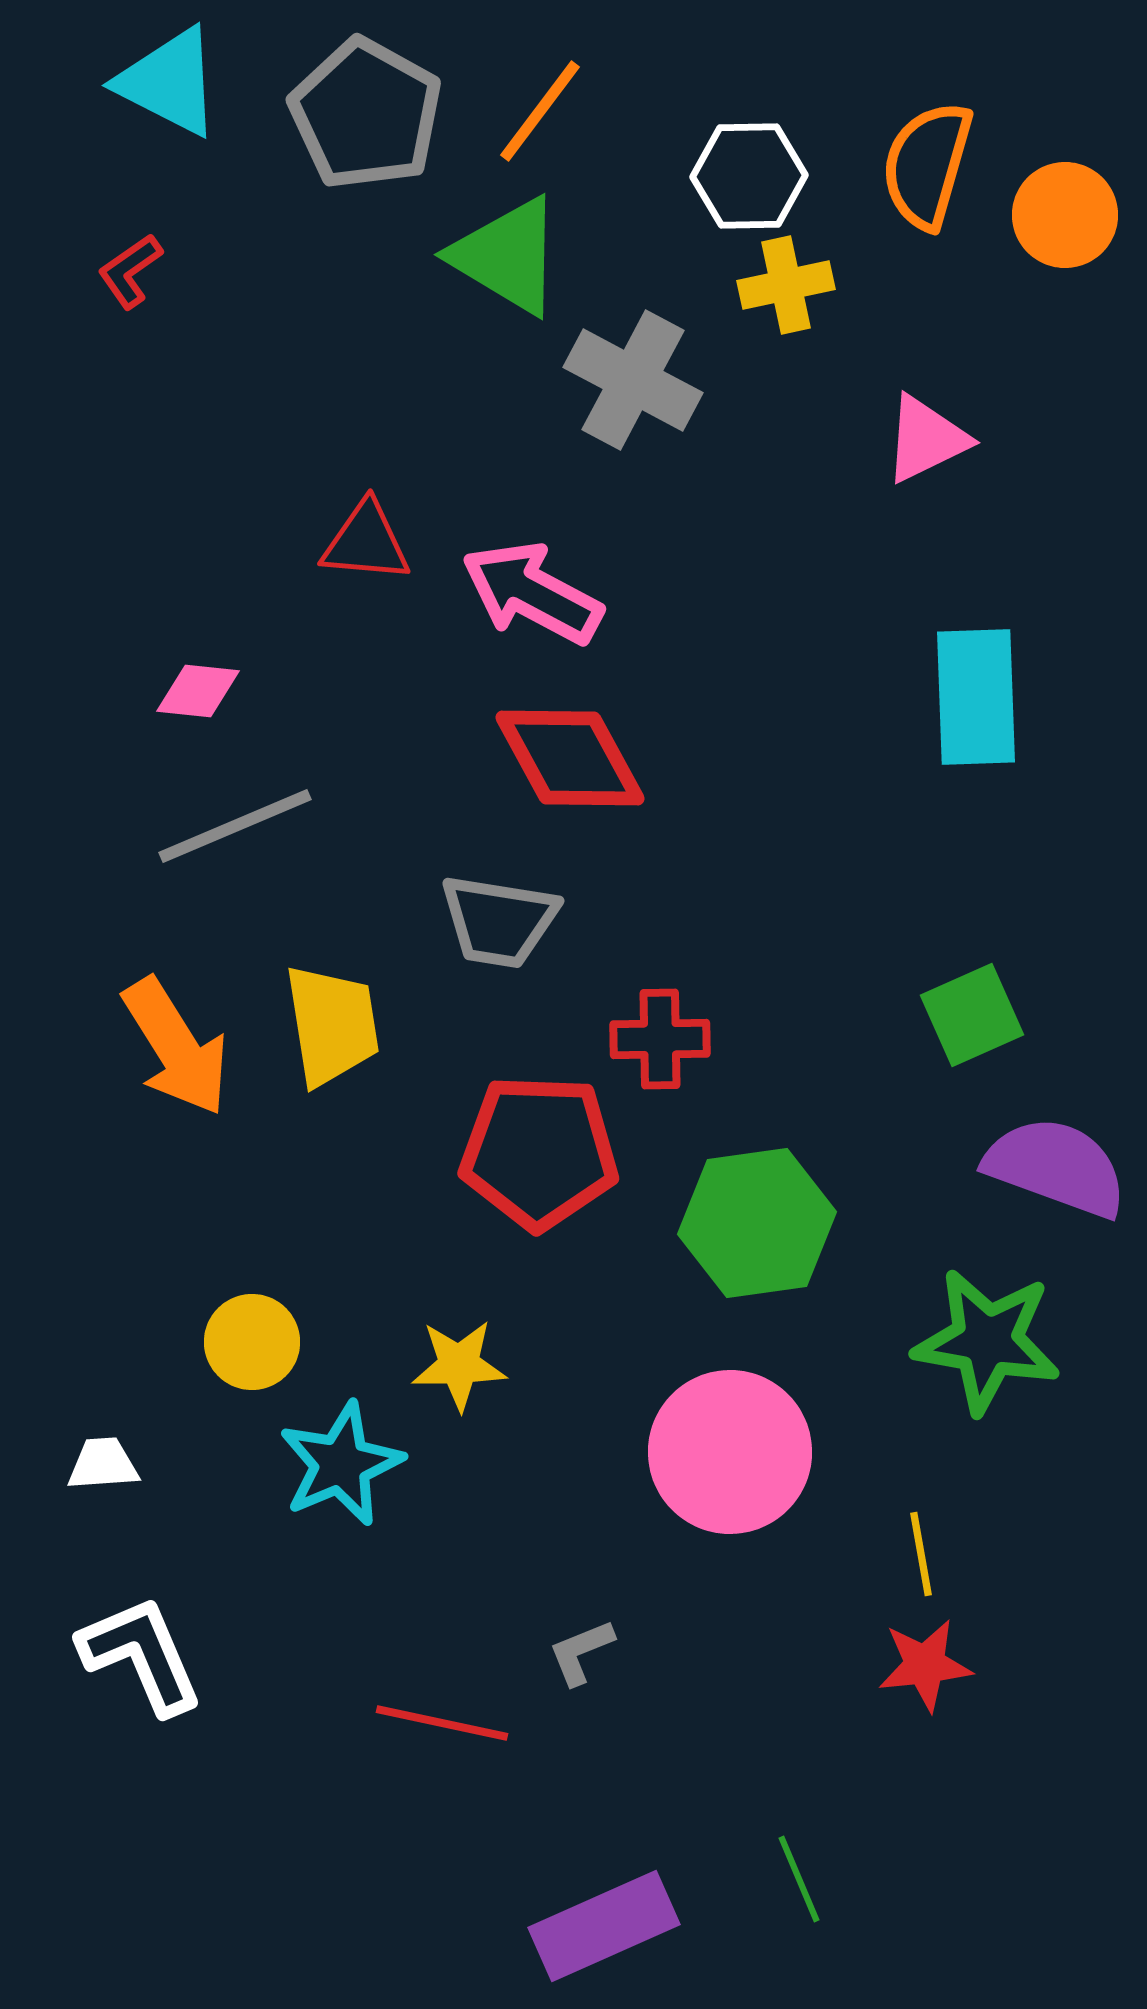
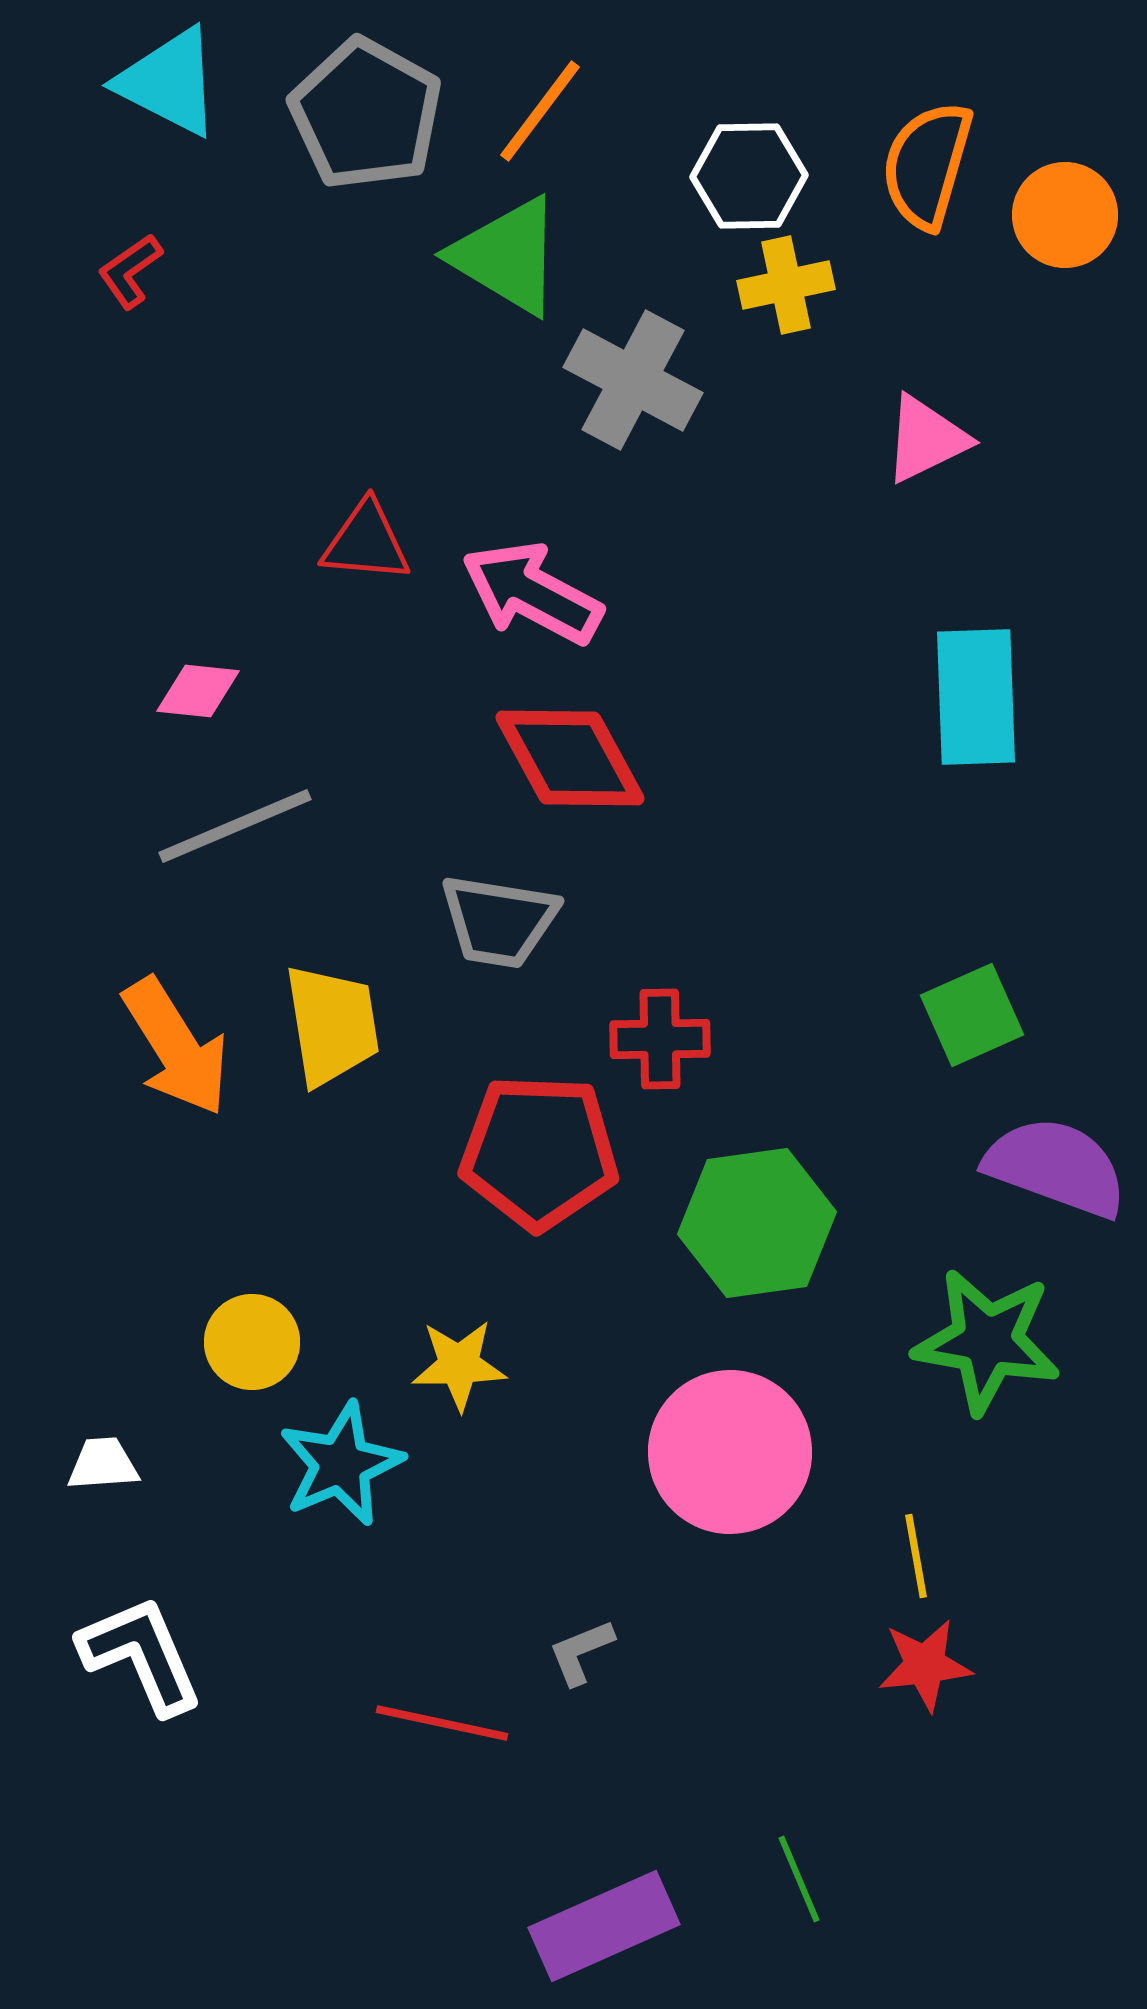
yellow line: moved 5 px left, 2 px down
